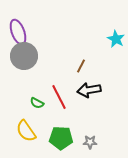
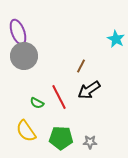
black arrow: rotated 25 degrees counterclockwise
